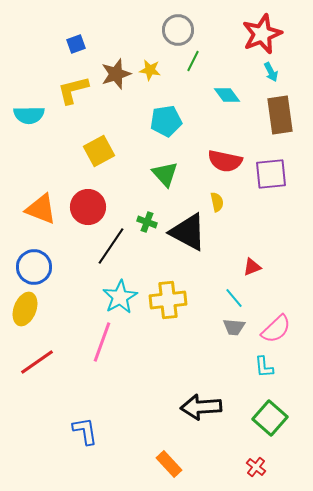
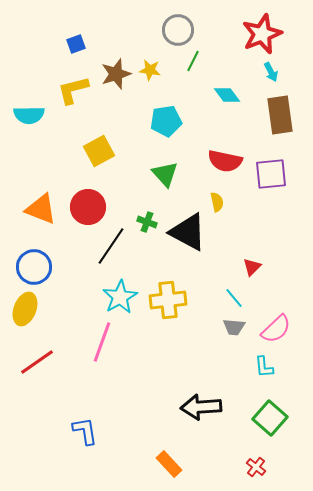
red triangle: rotated 24 degrees counterclockwise
